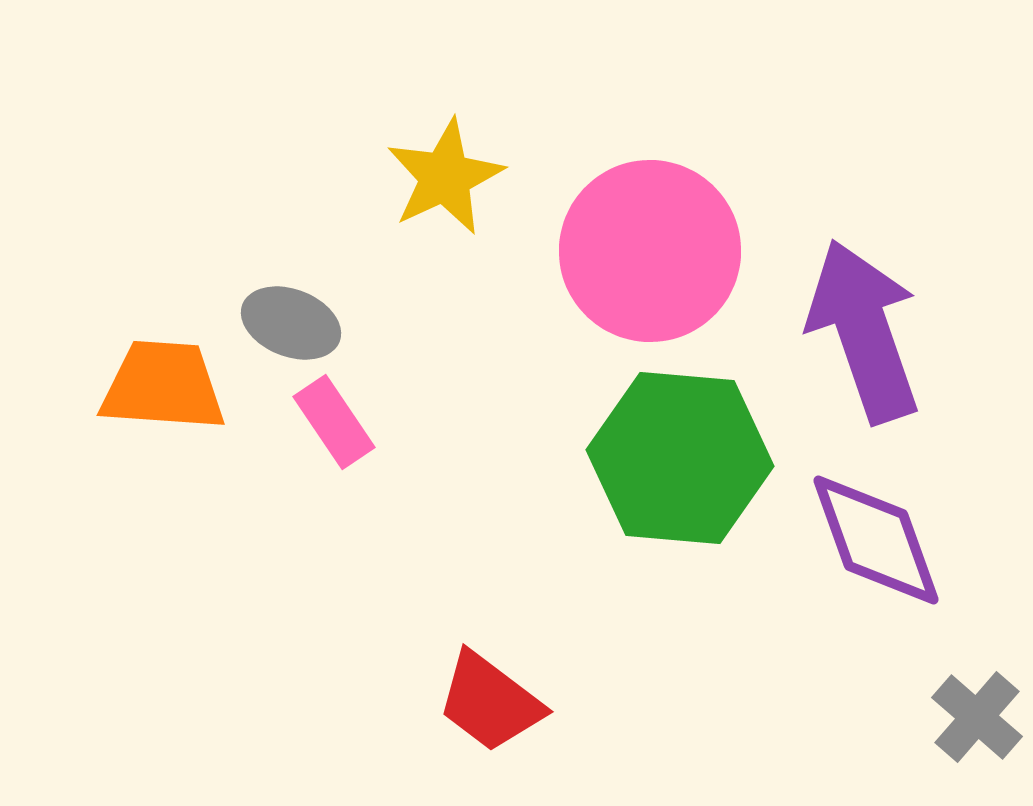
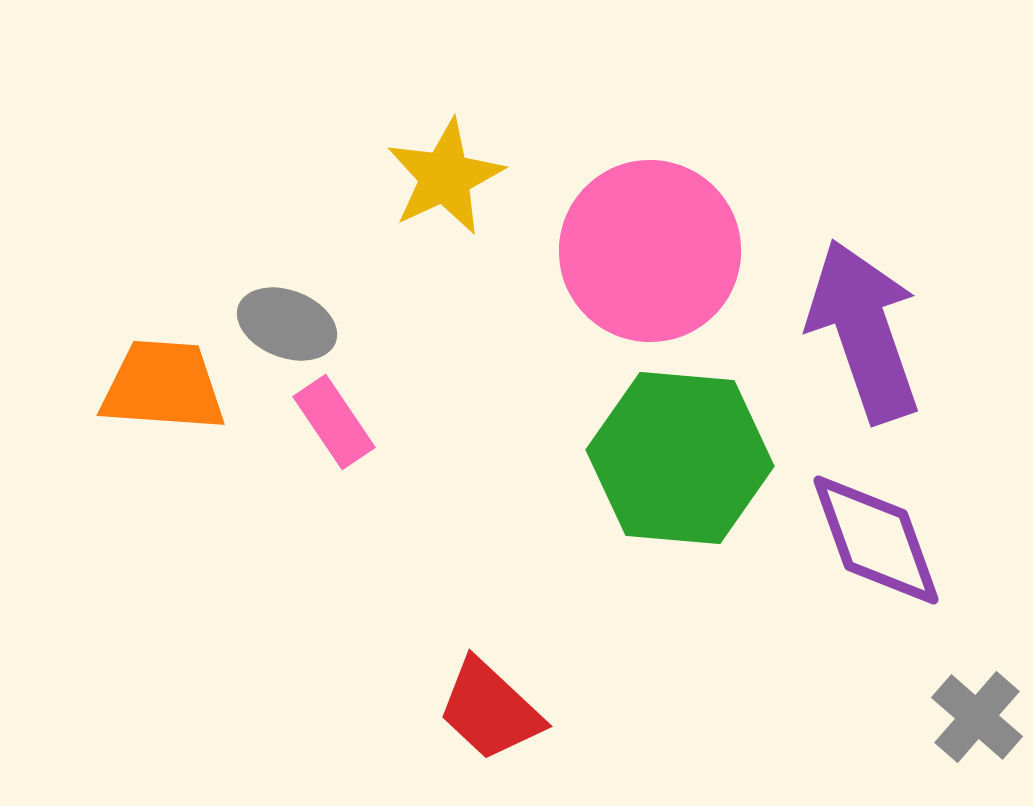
gray ellipse: moved 4 px left, 1 px down
red trapezoid: moved 8 px down; rotated 6 degrees clockwise
